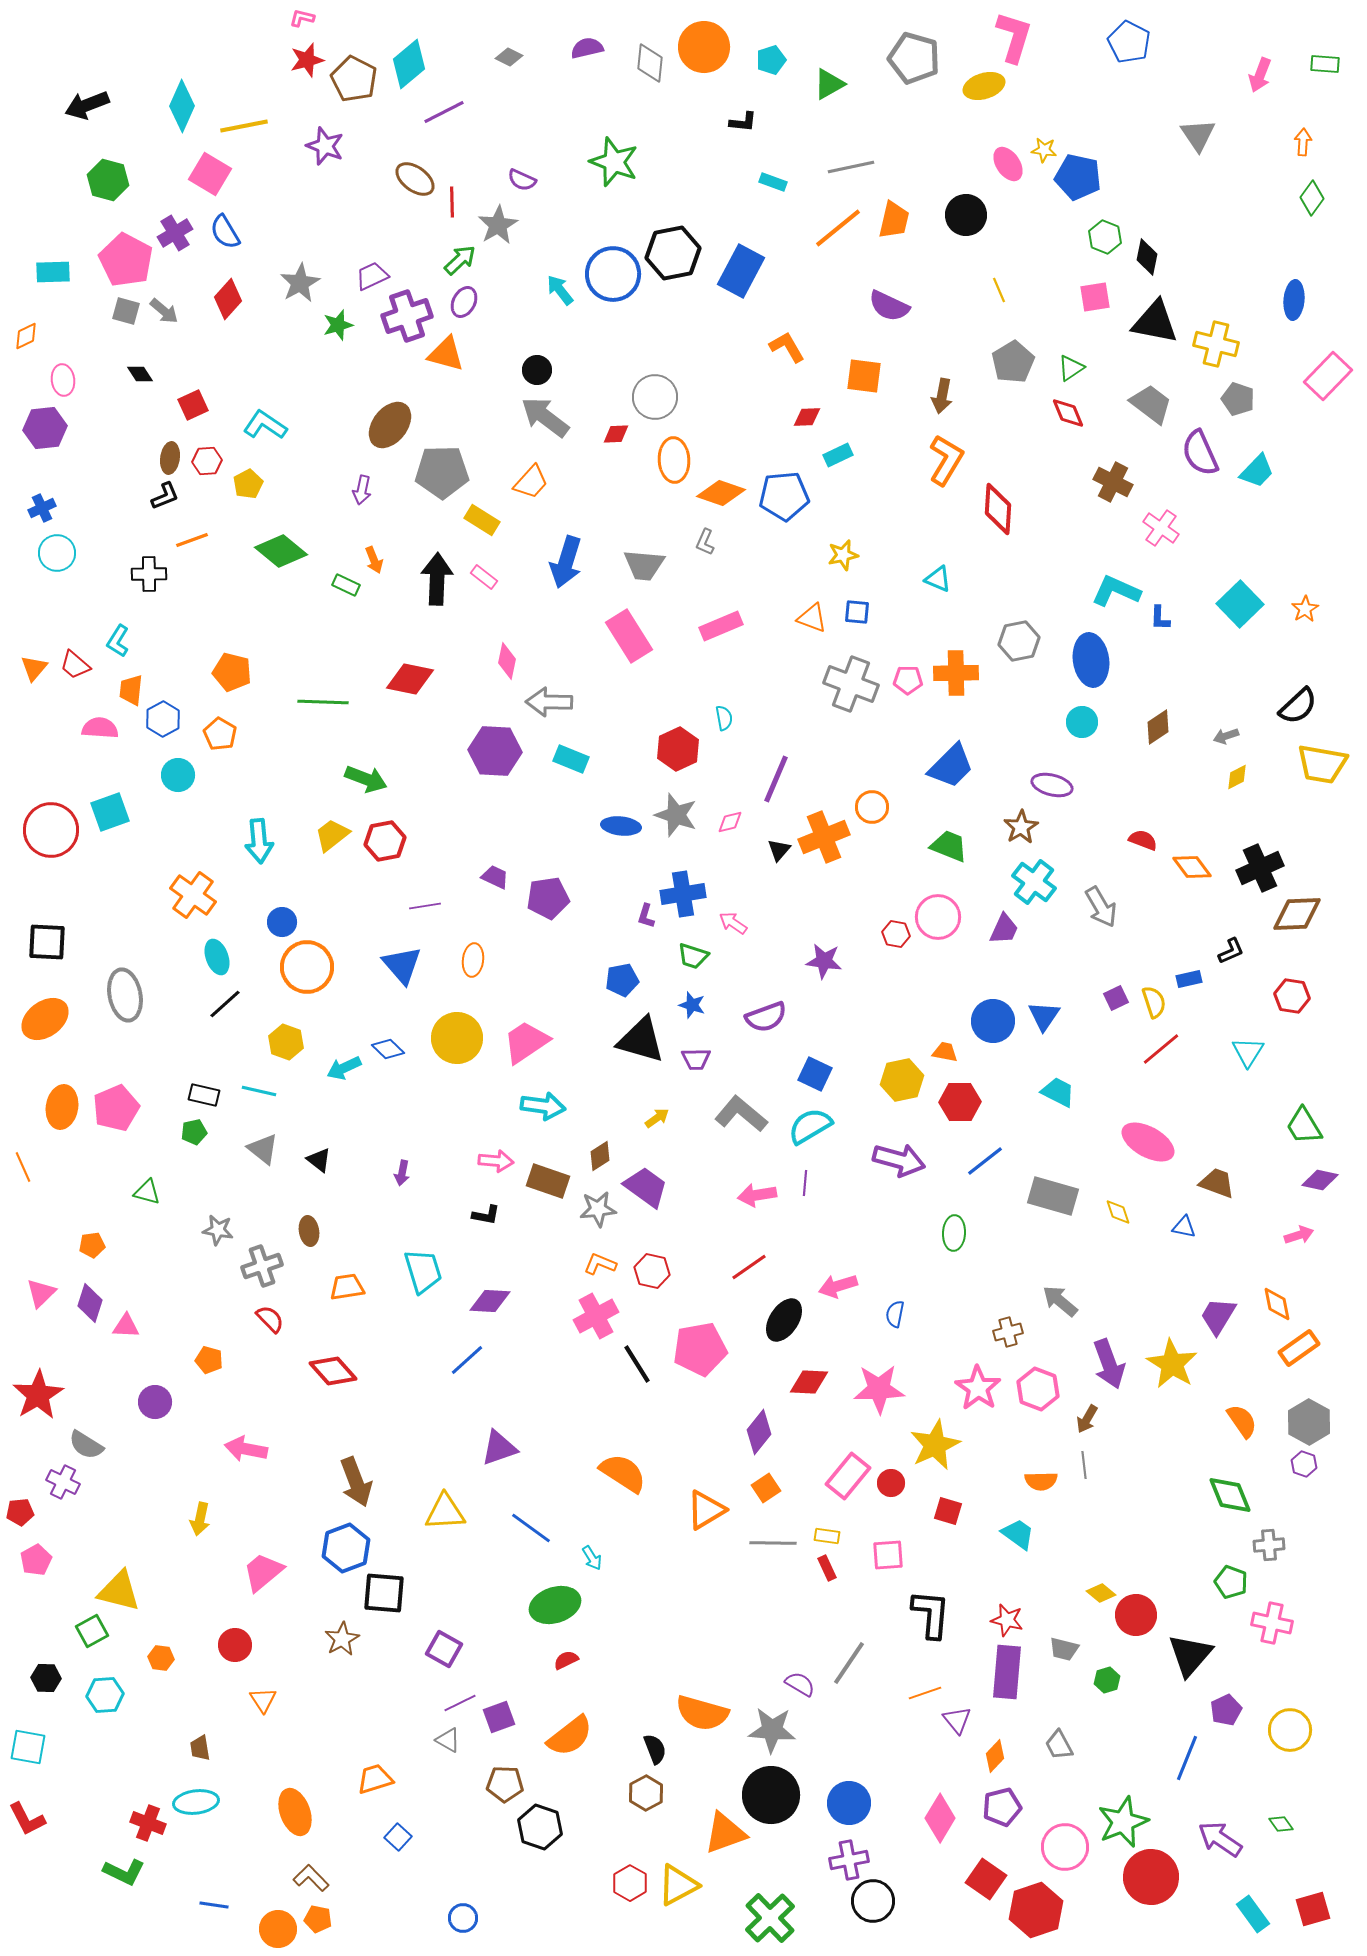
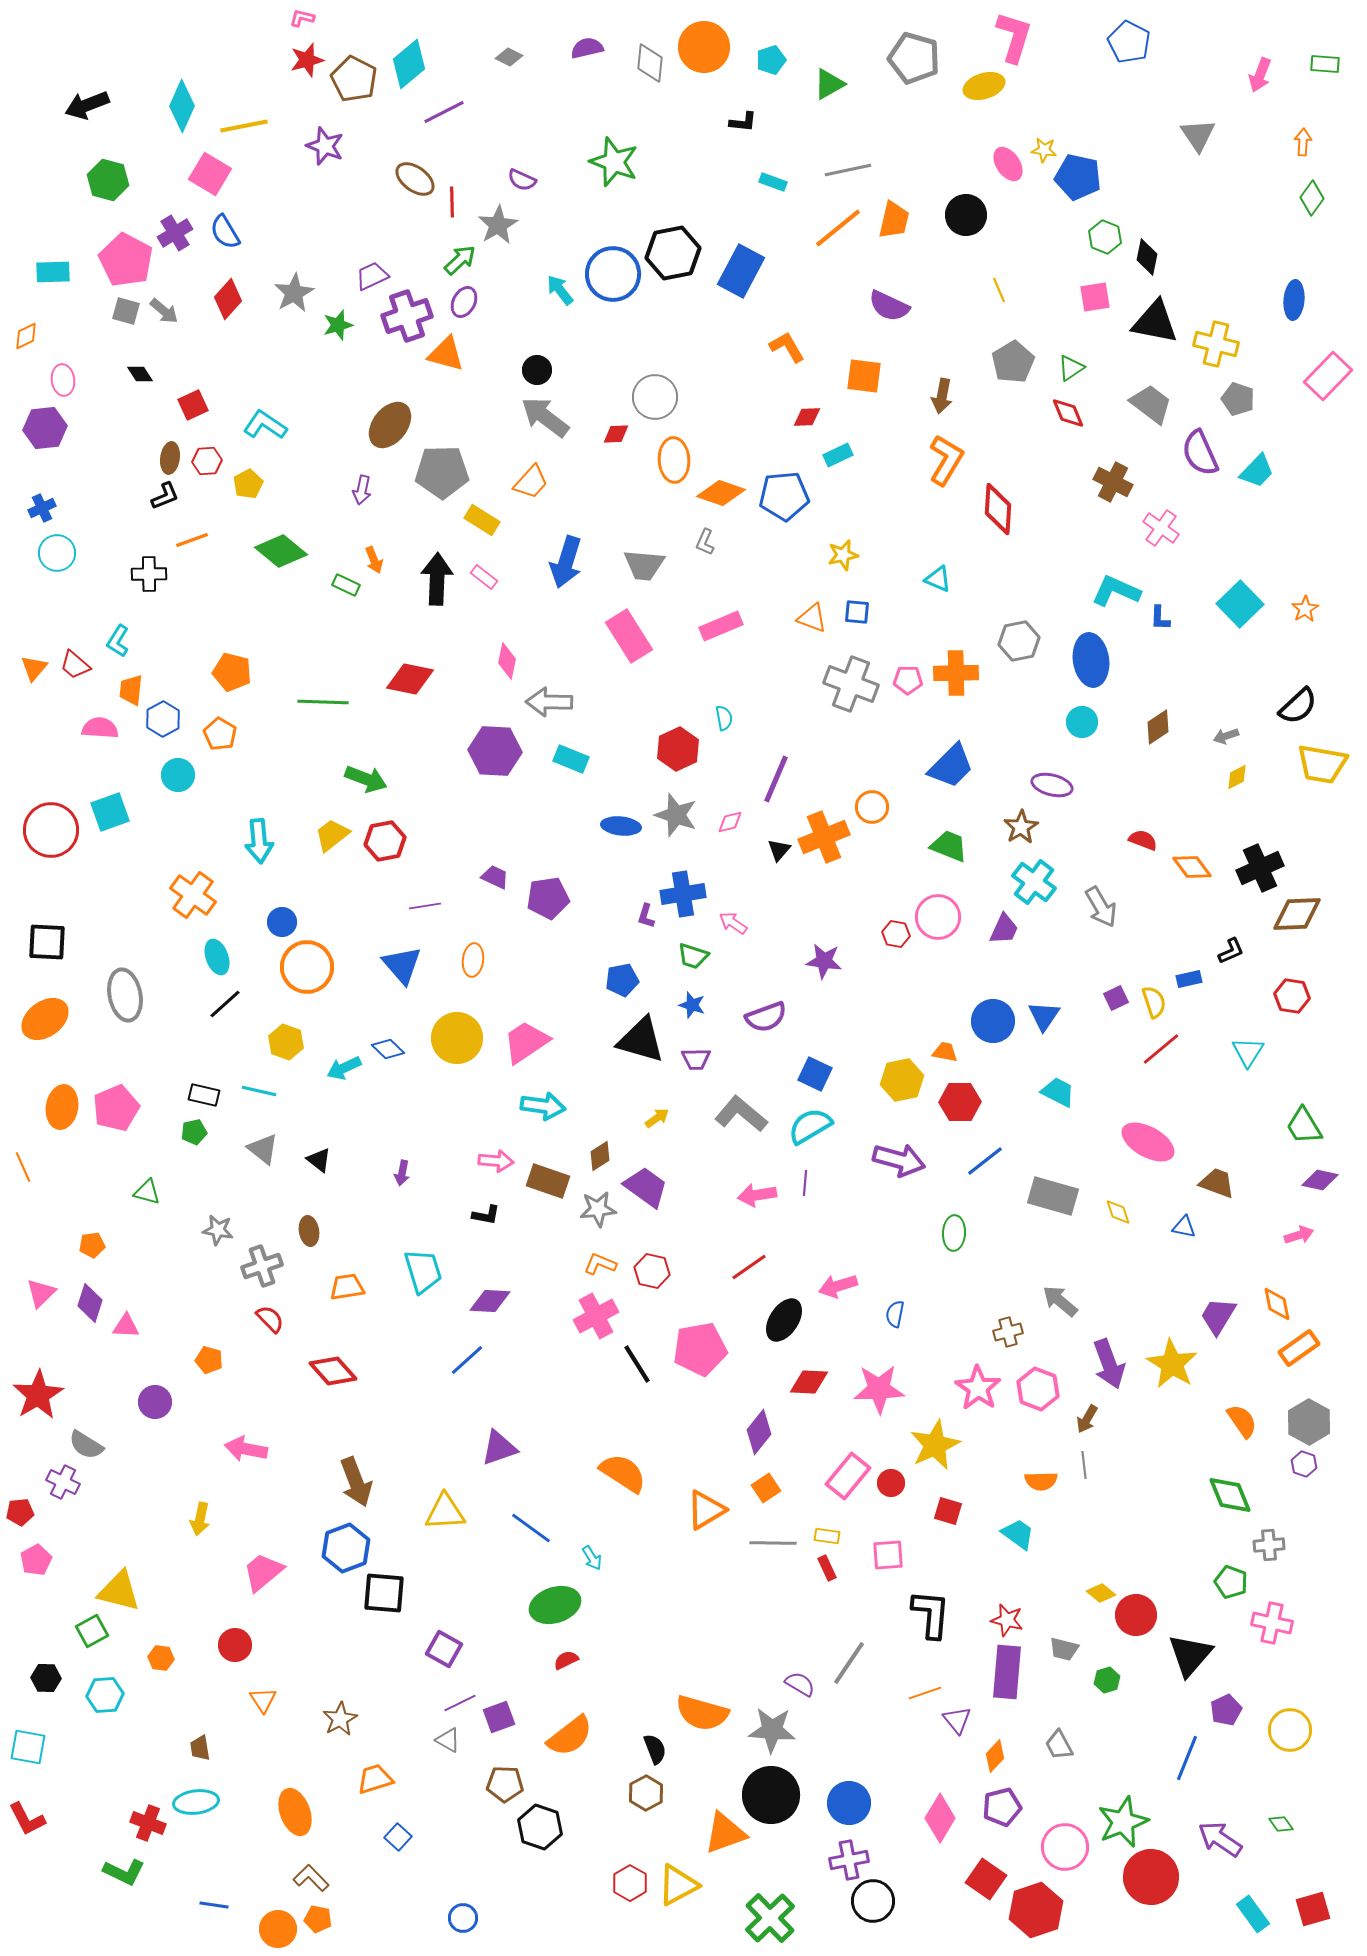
gray line at (851, 167): moved 3 px left, 3 px down
gray star at (300, 283): moved 6 px left, 10 px down
brown star at (342, 1639): moved 2 px left, 80 px down
